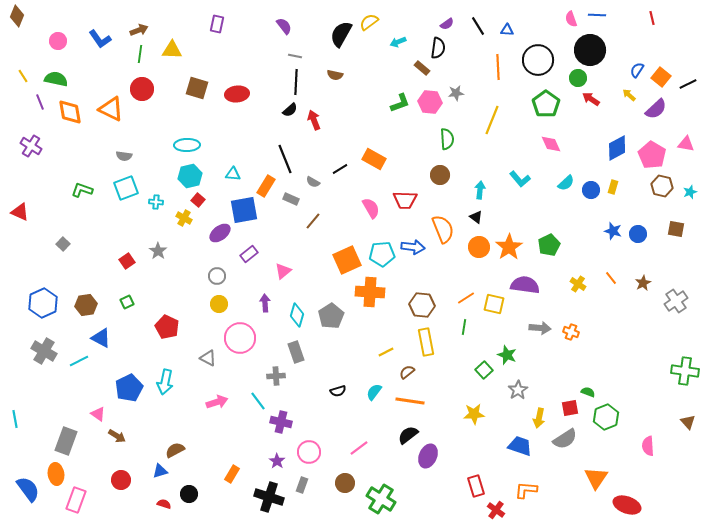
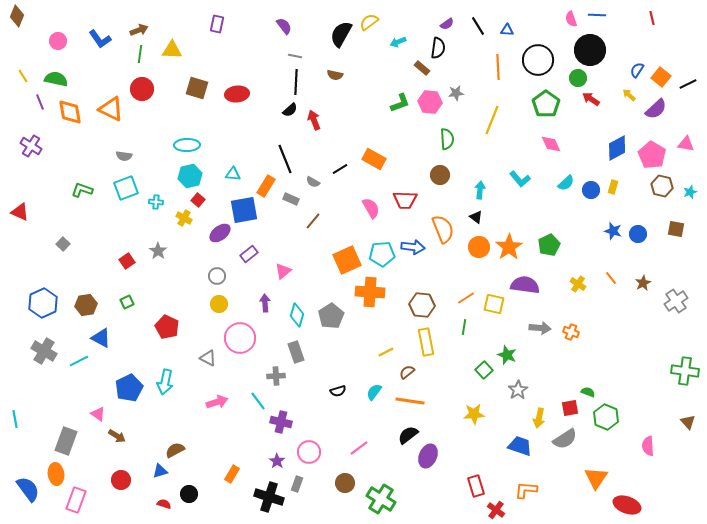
green hexagon at (606, 417): rotated 15 degrees counterclockwise
gray rectangle at (302, 485): moved 5 px left, 1 px up
